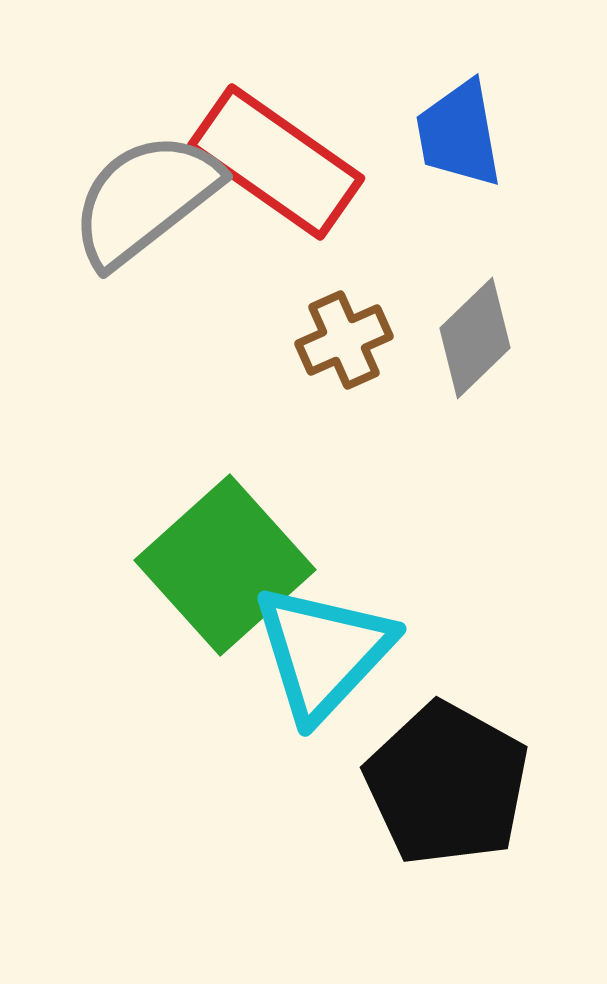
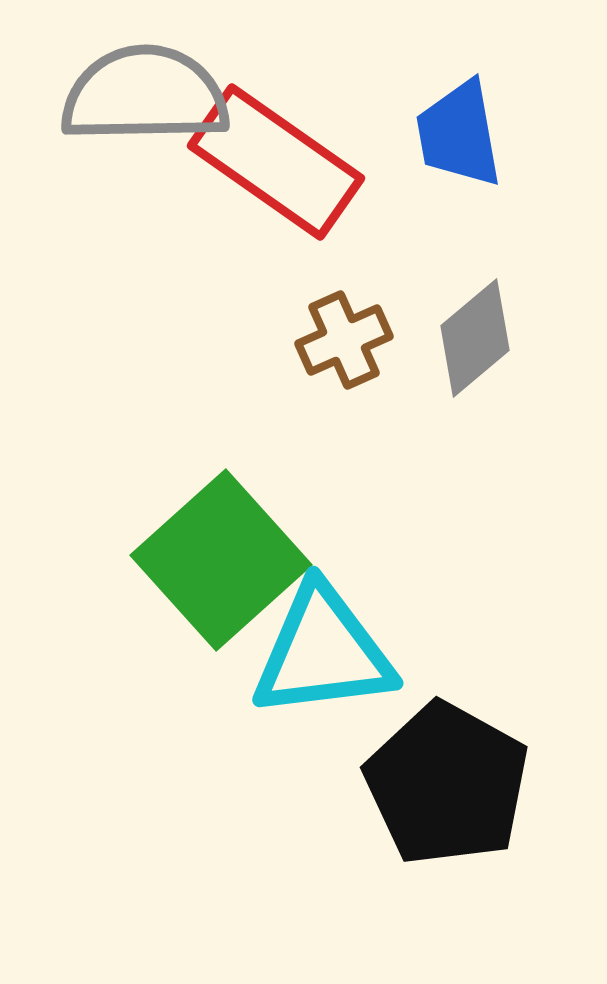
gray semicircle: moved 104 px up; rotated 37 degrees clockwise
gray diamond: rotated 4 degrees clockwise
green square: moved 4 px left, 5 px up
cyan triangle: rotated 40 degrees clockwise
